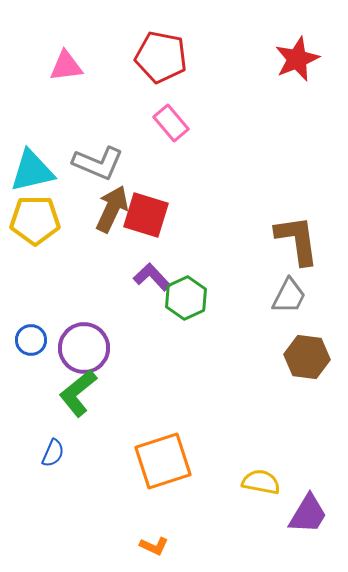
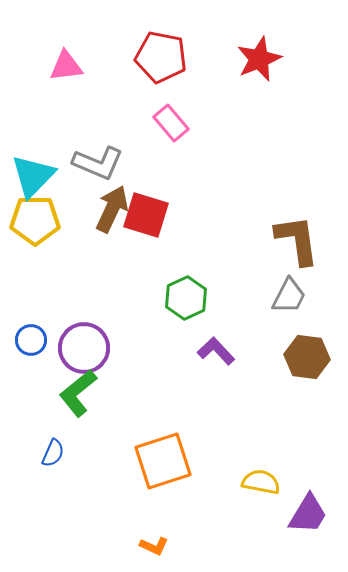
red star: moved 38 px left
cyan triangle: moved 1 px right, 5 px down; rotated 33 degrees counterclockwise
purple L-shape: moved 64 px right, 74 px down
